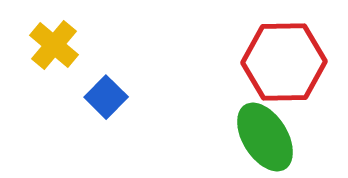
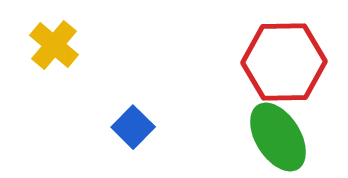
blue square: moved 27 px right, 30 px down
green ellipse: moved 13 px right
